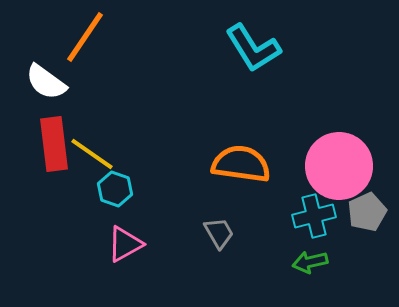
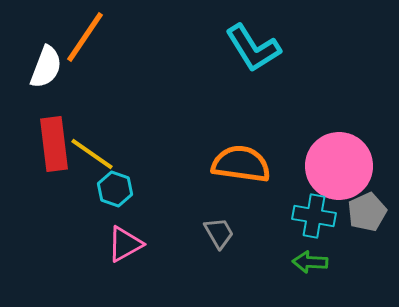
white semicircle: moved 15 px up; rotated 105 degrees counterclockwise
cyan cross: rotated 24 degrees clockwise
green arrow: rotated 16 degrees clockwise
